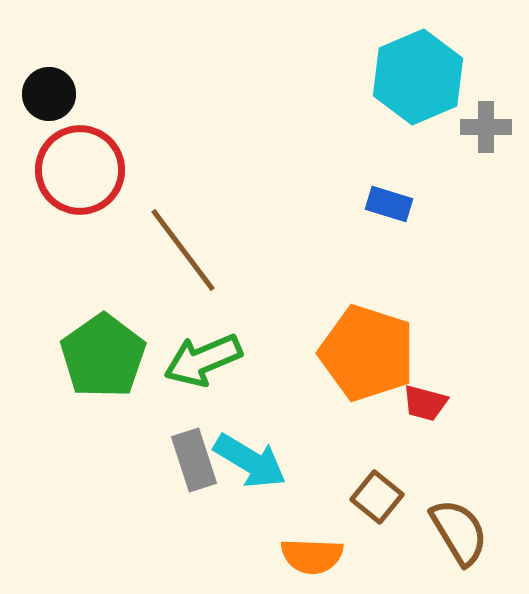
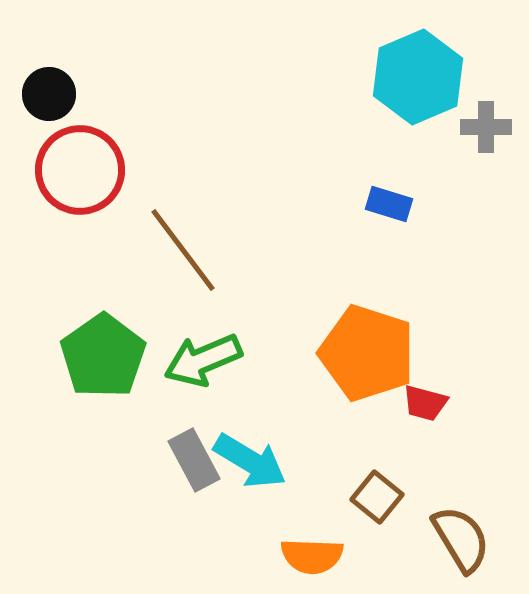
gray rectangle: rotated 10 degrees counterclockwise
brown semicircle: moved 2 px right, 7 px down
